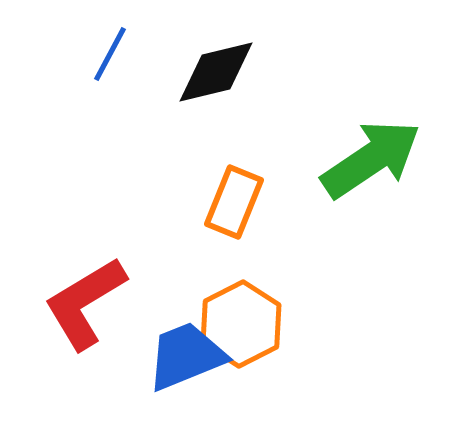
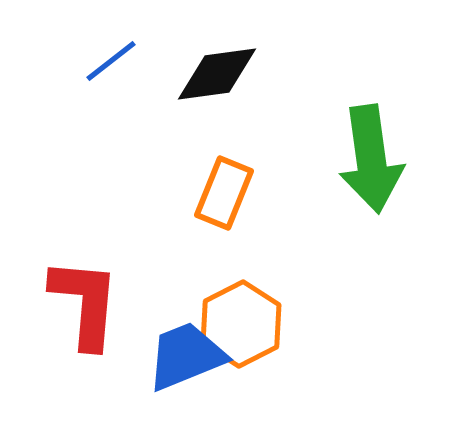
blue line: moved 1 px right, 7 px down; rotated 24 degrees clockwise
black diamond: moved 1 px right, 2 px down; rotated 6 degrees clockwise
green arrow: rotated 116 degrees clockwise
orange rectangle: moved 10 px left, 9 px up
red L-shape: rotated 126 degrees clockwise
